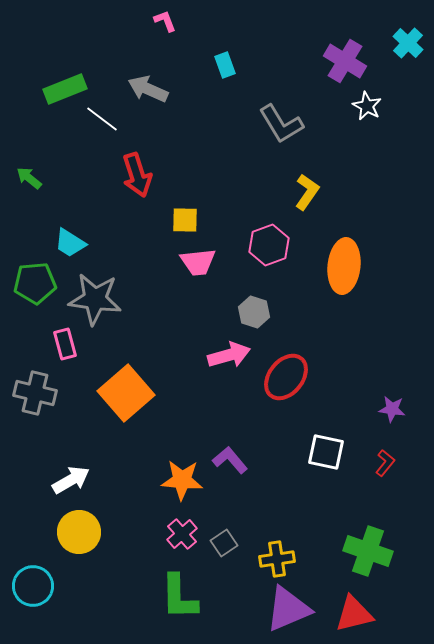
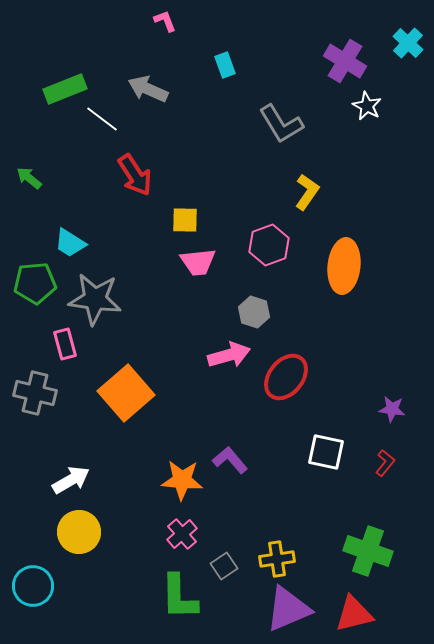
red arrow: moved 2 px left; rotated 15 degrees counterclockwise
gray square: moved 23 px down
